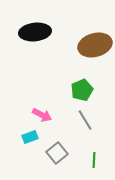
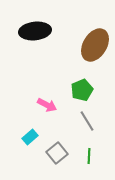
black ellipse: moved 1 px up
brown ellipse: rotated 44 degrees counterclockwise
pink arrow: moved 5 px right, 10 px up
gray line: moved 2 px right, 1 px down
cyan rectangle: rotated 21 degrees counterclockwise
green line: moved 5 px left, 4 px up
